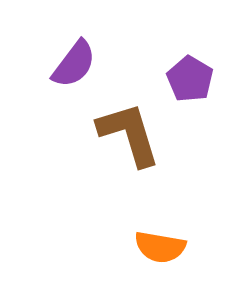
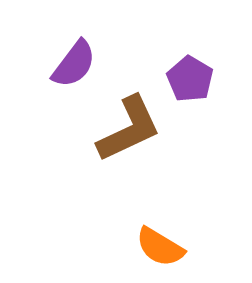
brown L-shape: moved 5 px up; rotated 82 degrees clockwise
orange semicircle: rotated 21 degrees clockwise
